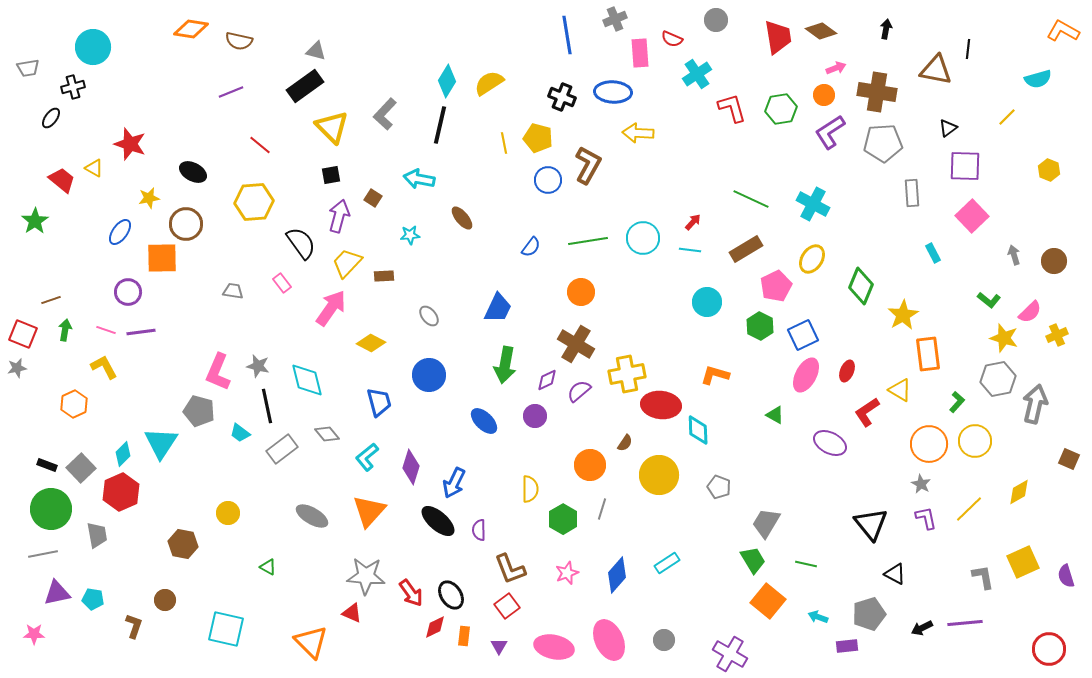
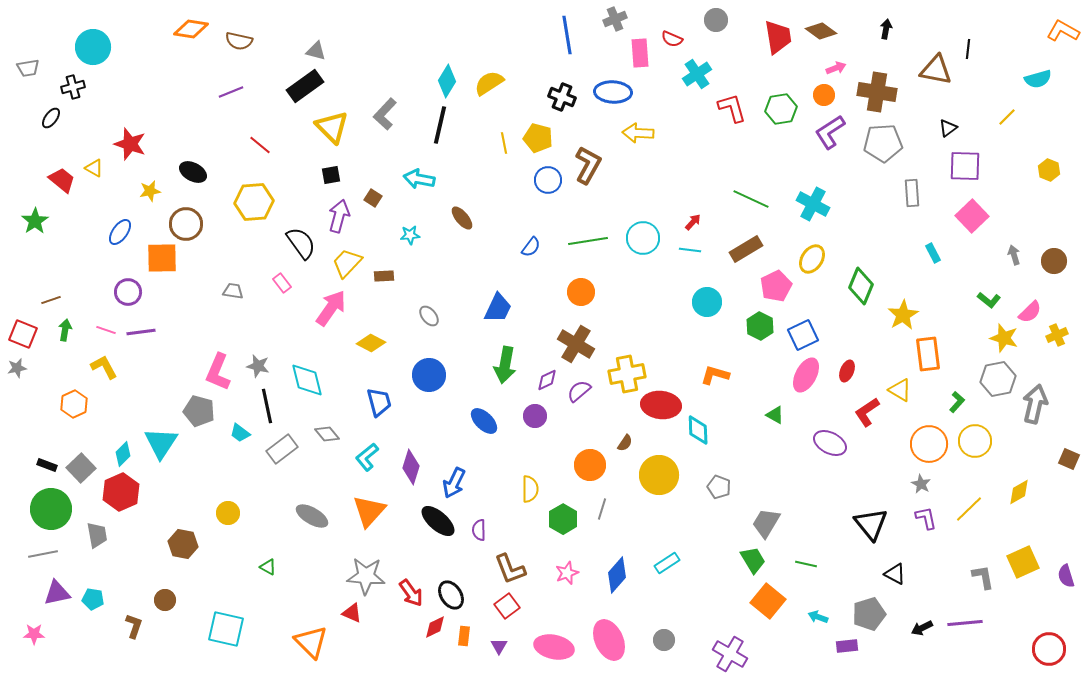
yellow star at (149, 198): moved 1 px right, 7 px up
